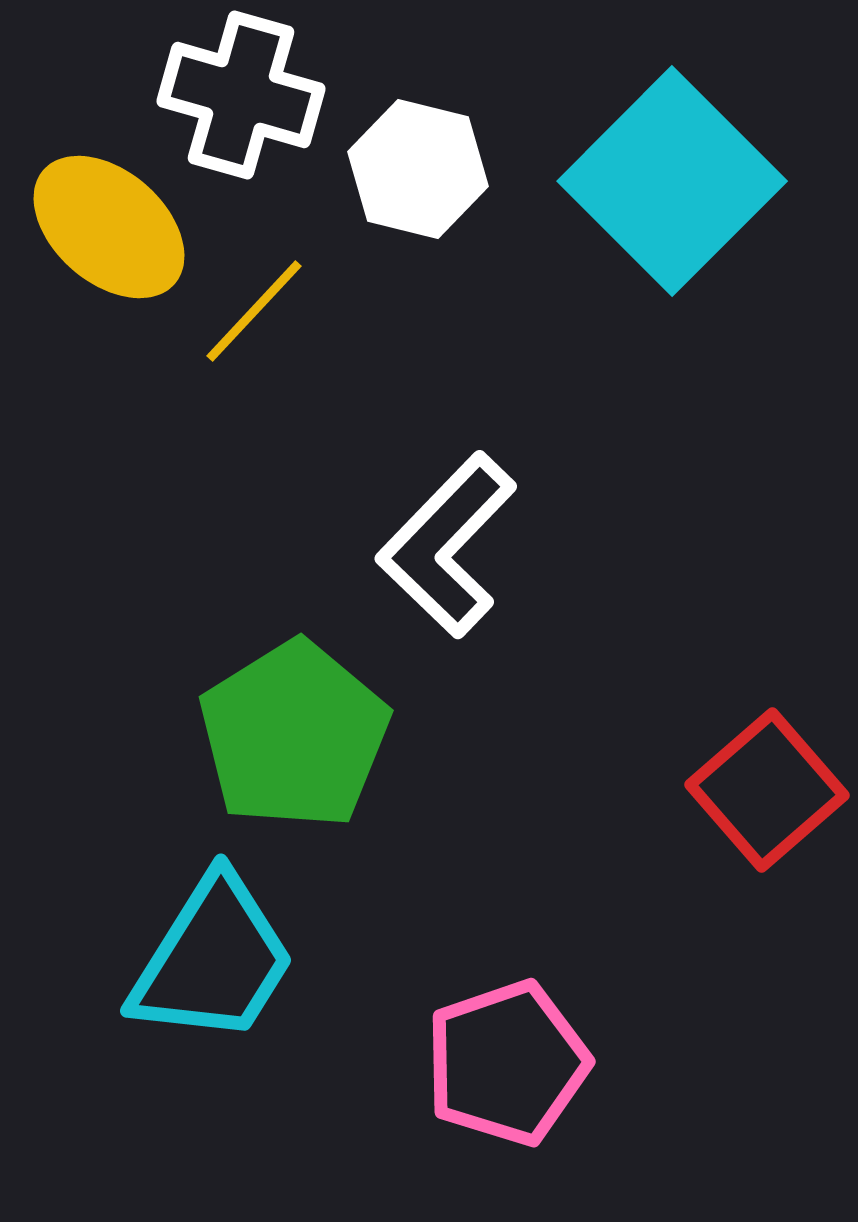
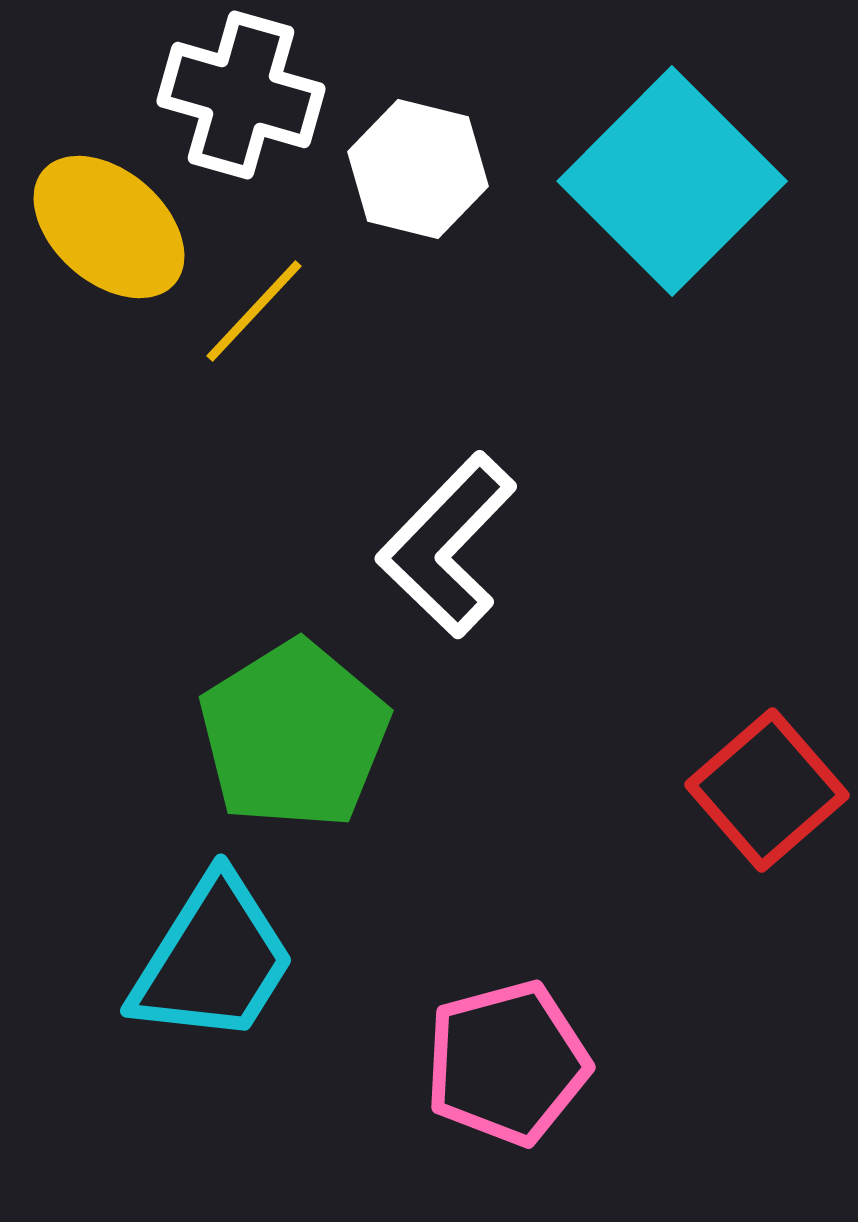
pink pentagon: rotated 4 degrees clockwise
